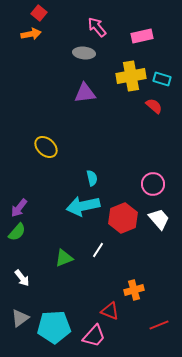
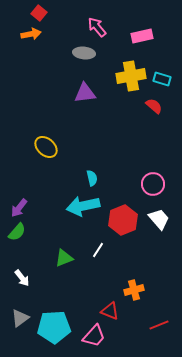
red hexagon: moved 2 px down
